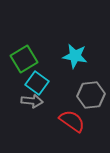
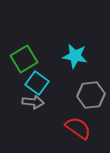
gray arrow: moved 1 px right, 1 px down
red semicircle: moved 6 px right, 7 px down
